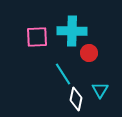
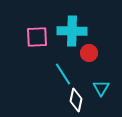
cyan triangle: moved 1 px right, 2 px up
white diamond: moved 1 px down
